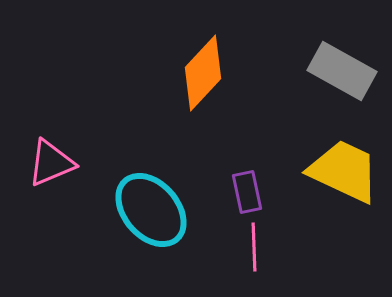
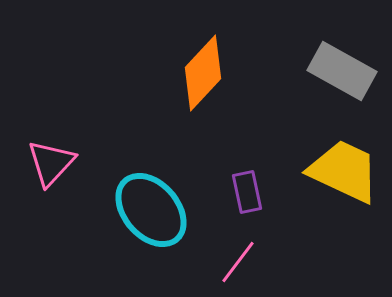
pink triangle: rotated 24 degrees counterclockwise
pink line: moved 16 px left, 15 px down; rotated 39 degrees clockwise
